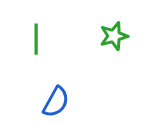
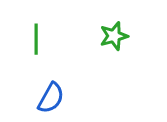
blue semicircle: moved 5 px left, 4 px up
